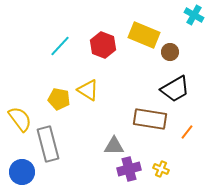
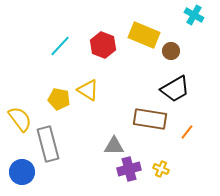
brown circle: moved 1 px right, 1 px up
